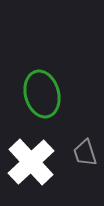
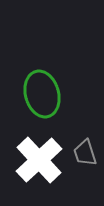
white cross: moved 8 px right, 2 px up
